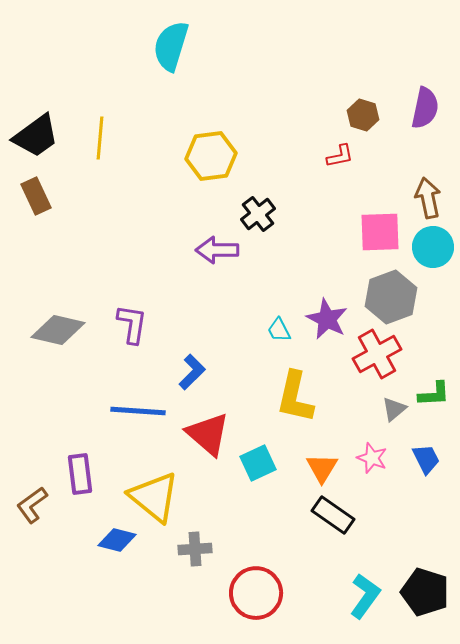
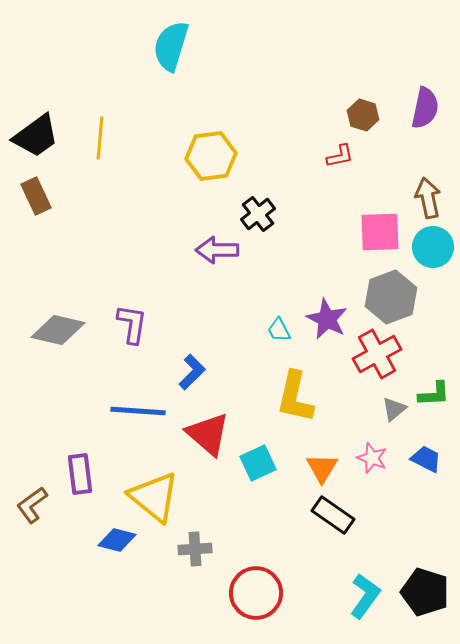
blue trapezoid: rotated 36 degrees counterclockwise
